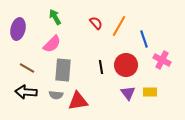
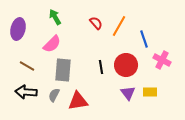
brown line: moved 2 px up
gray semicircle: moved 2 px left; rotated 112 degrees clockwise
